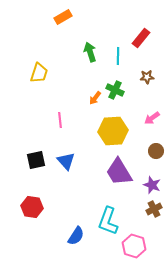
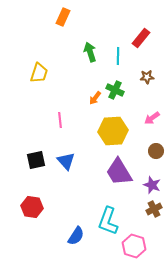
orange rectangle: rotated 36 degrees counterclockwise
